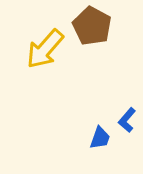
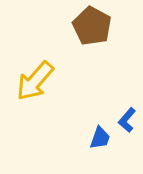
yellow arrow: moved 10 px left, 32 px down
